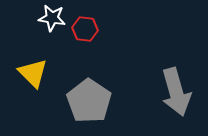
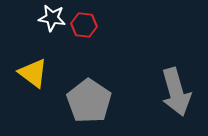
red hexagon: moved 1 px left, 4 px up
yellow triangle: rotated 8 degrees counterclockwise
